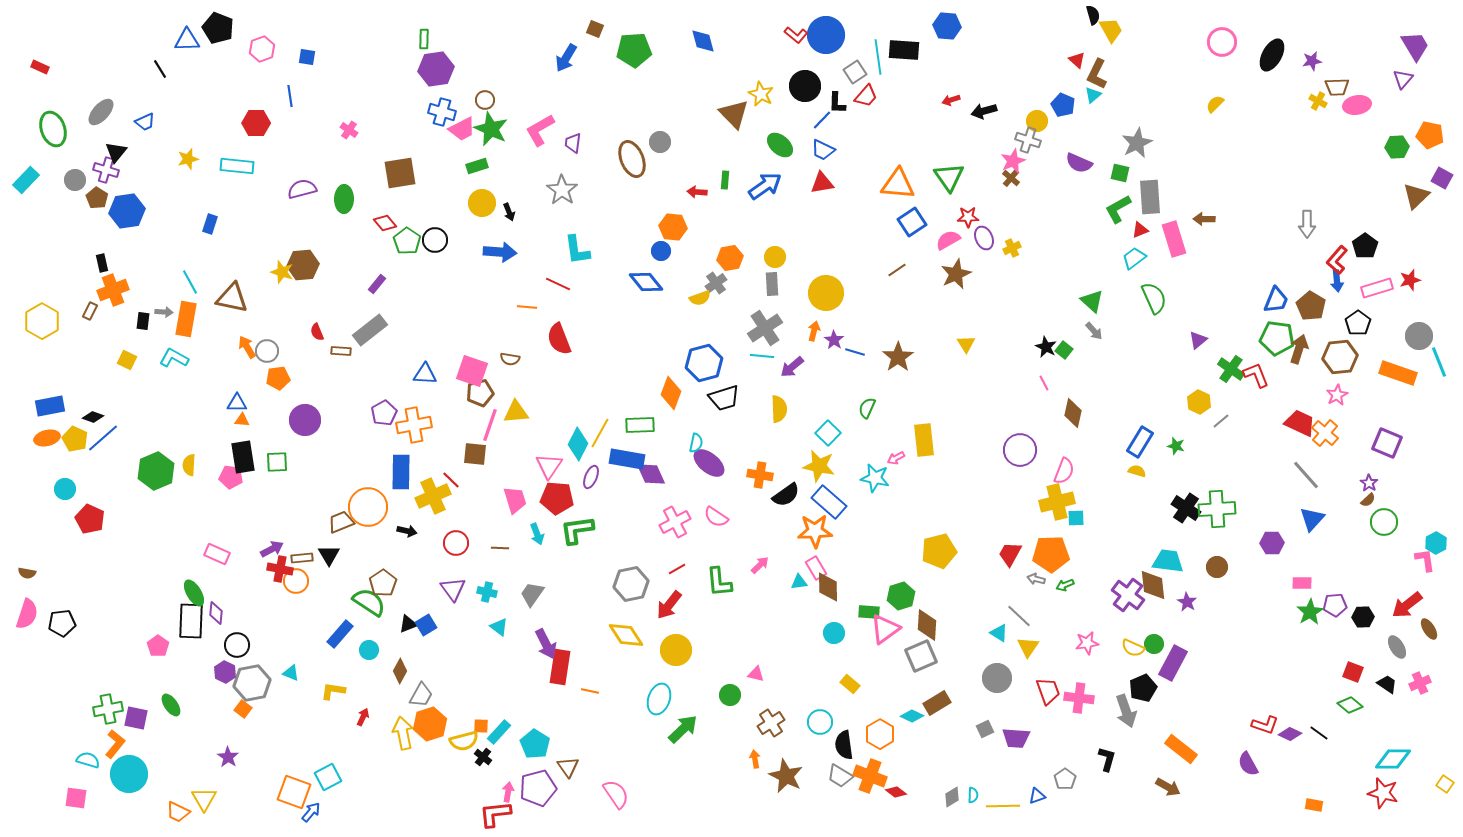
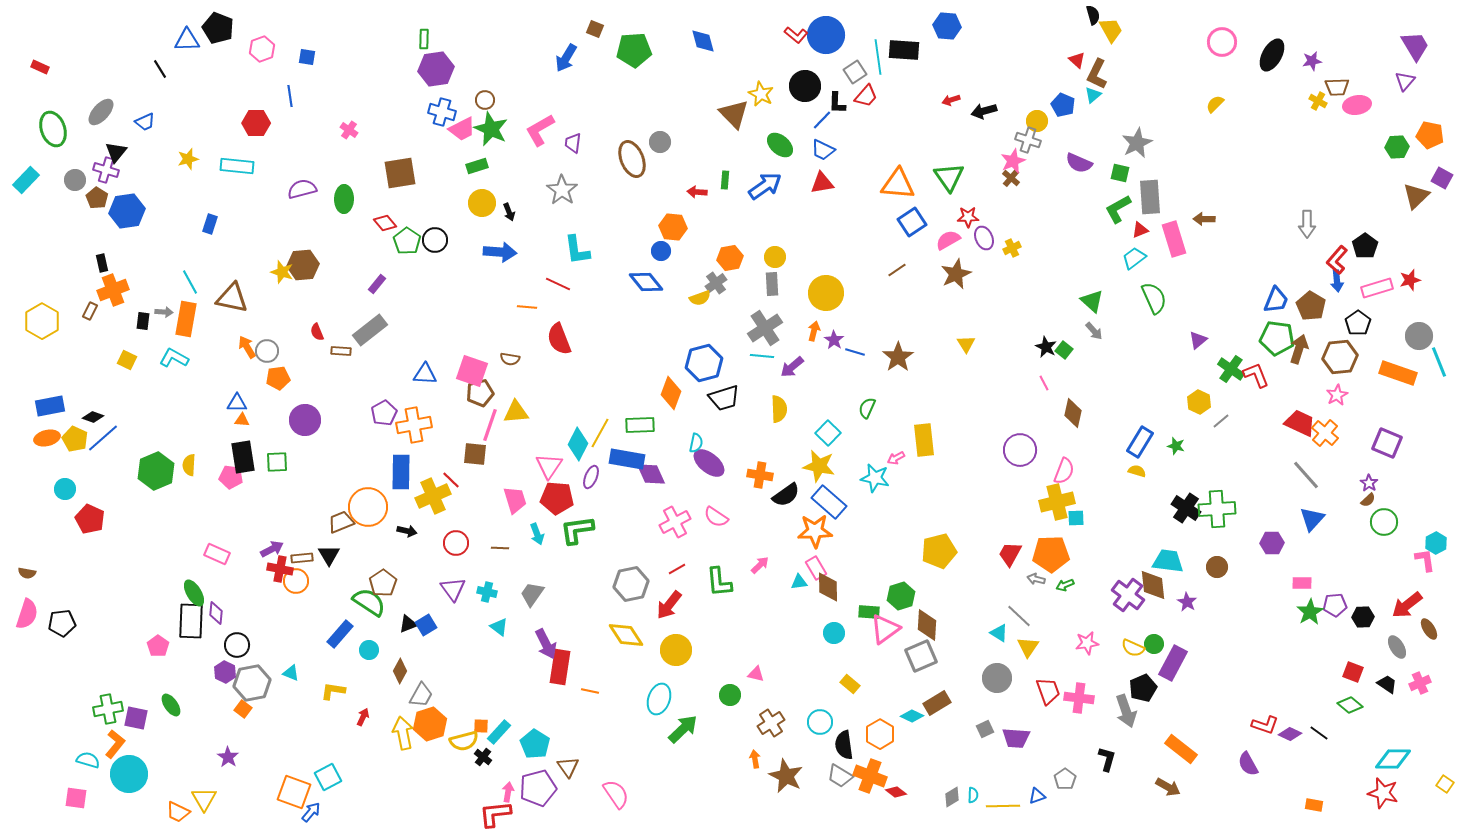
purple triangle at (1403, 79): moved 2 px right, 2 px down
